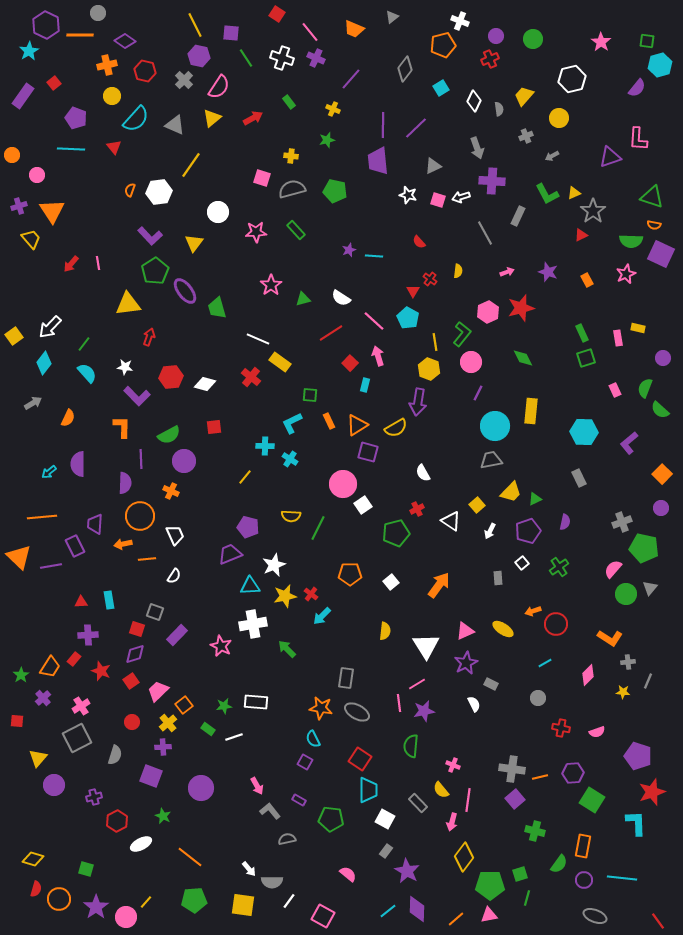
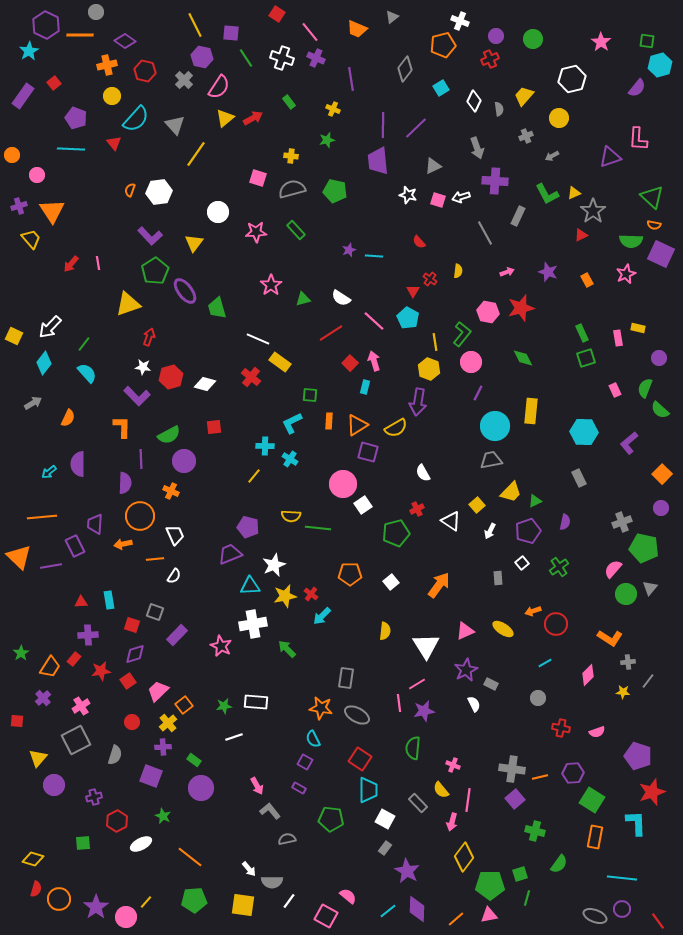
gray circle at (98, 13): moved 2 px left, 1 px up
orange trapezoid at (354, 29): moved 3 px right
purple hexagon at (199, 56): moved 3 px right, 1 px down
purple line at (351, 79): rotated 50 degrees counterclockwise
yellow triangle at (212, 118): moved 13 px right
gray triangle at (175, 125): rotated 25 degrees clockwise
red triangle at (114, 147): moved 4 px up
yellow line at (191, 165): moved 5 px right, 11 px up
pink square at (262, 178): moved 4 px left
purple cross at (492, 181): moved 3 px right
green triangle at (652, 197): rotated 25 degrees clockwise
yellow triangle at (128, 304): rotated 12 degrees counterclockwise
pink hexagon at (488, 312): rotated 25 degrees counterclockwise
yellow square at (14, 336): rotated 30 degrees counterclockwise
pink arrow at (378, 356): moved 4 px left, 5 px down
purple circle at (663, 358): moved 4 px left
white star at (125, 367): moved 18 px right
red hexagon at (171, 377): rotated 10 degrees counterclockwise
cyan rectangle at (365, 385): moved 2 px down
orange rectangle at (329, 421): rotated 28 degrees clockwise
yellow line at (245, 477): moved 9 px right, 1 px up
green triangle at (535, 499): moved 2 px down
green line at (318, 528): rotated 70 degrees clockwise
orange line at (147, 559): moved 8 px right
red square at (137, 629): moved 5 px left, 4 px up
purple star at (466, 663): moved 7 px down
red star at (101, 671): rotated 30 degrees counterclockwise
green star at (21, 675): moved 22 px up
red square at (131, 681): moved 3 px left
gray line at (648, 681): rotated 14 degrees clockwise
gray ellipse at (357, 712): moved 3 px down
green rectangle at (208, 729): moved 14 px left, 31 px down
gray square at (77, 738): moved 1 px left, 2 px down
green semicircle at (411, 746): moved 2 px right, 2 px down
purple rectangle at (299, 800): moved 12 px up
orange rectangle at (583, 846): moved 12 px right, 9 px up
gray rectangle at (386, 851): moved 1 px left, 3 px up
green square at (86, 869): moved 3 px left, 26 px up; rotated 21 degrees counterclockwise
pink semicircle at (348, 874): moved 22 px down
purple circle at (584, 880): moved 38 px right, 29 px down
pink square at (323, 916): moved 3 px right
